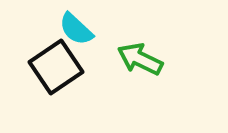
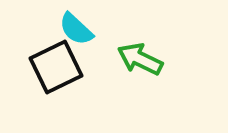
black square: rotated 8 degrees clockwise
